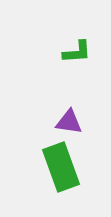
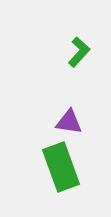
green L-shape: moved 2 px right; rotated 44 degrees counterclockwise
